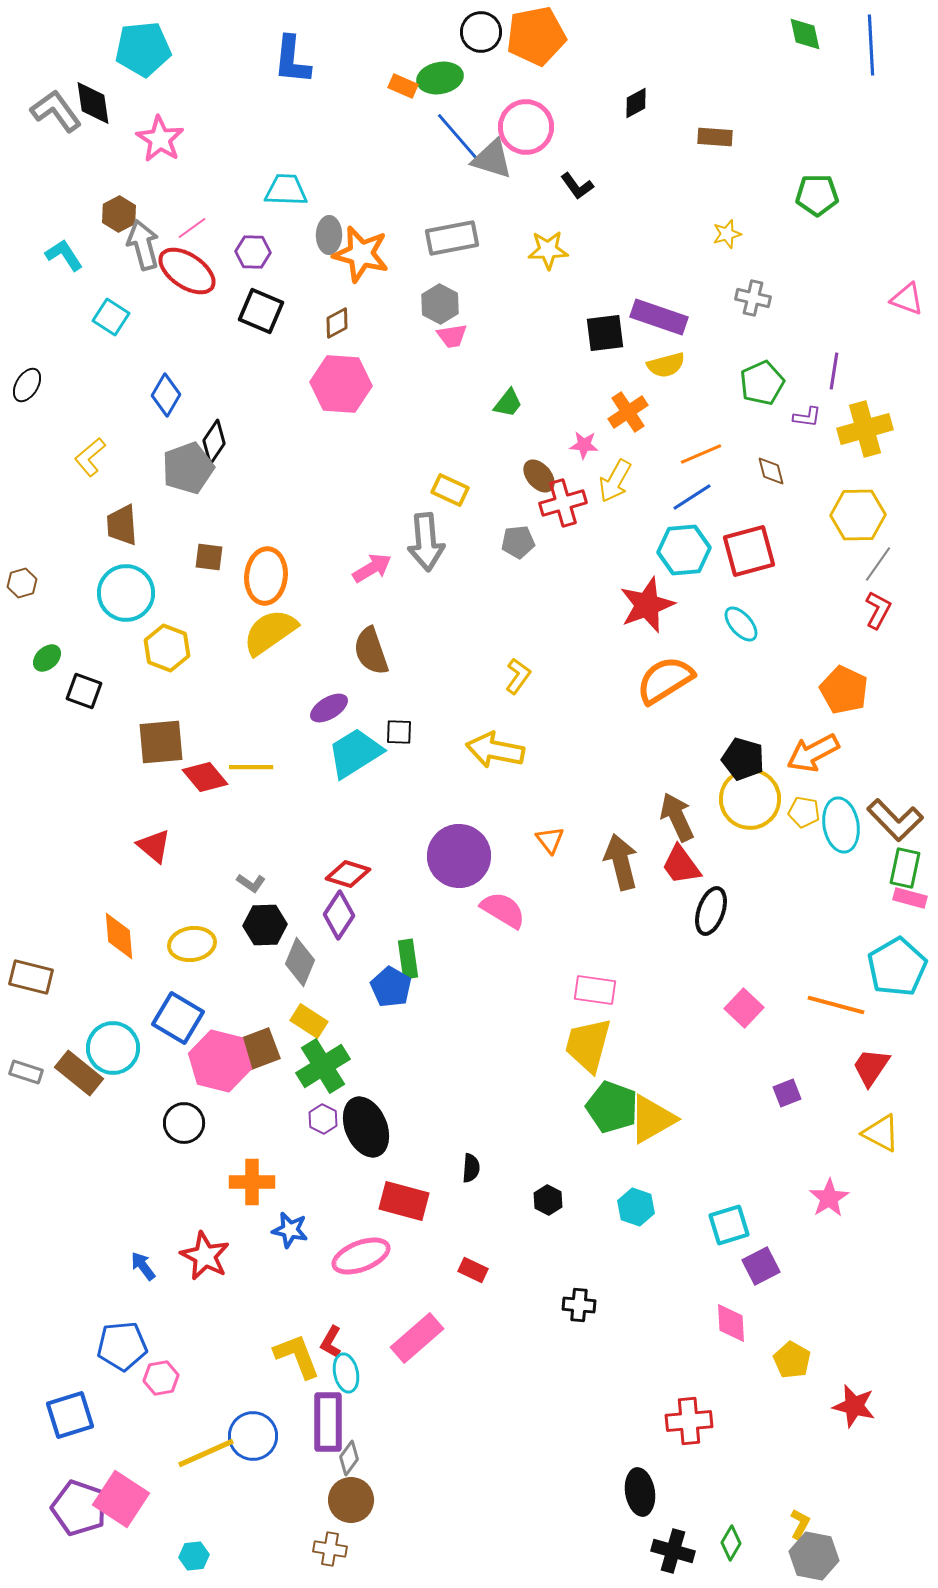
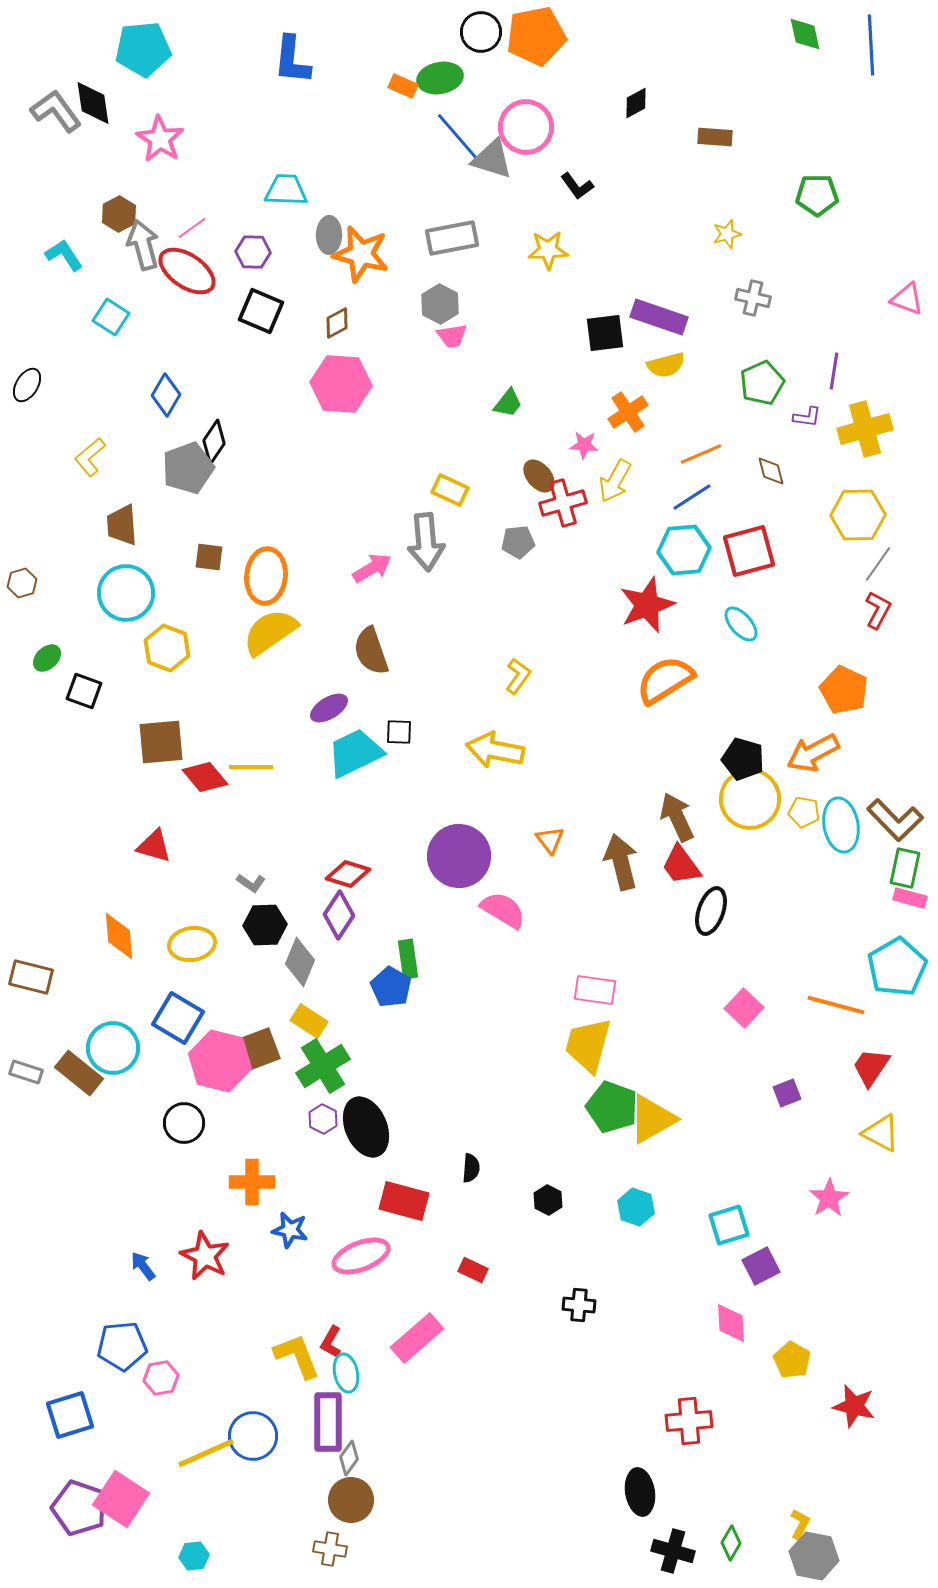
cyan trapezoid at (355, 753): rotated 6 degrees clockwise
red triangle at (154, 846): rotated 24 degrees counterclockwise
